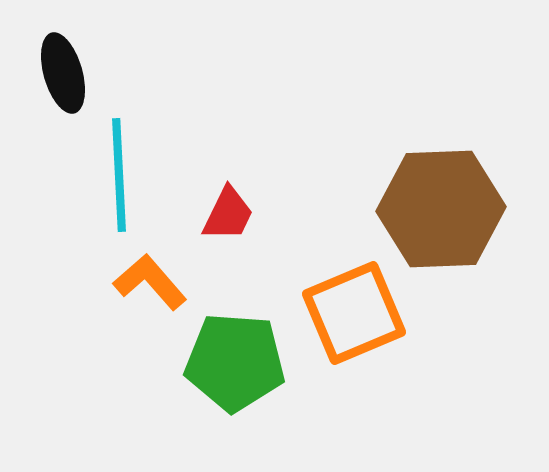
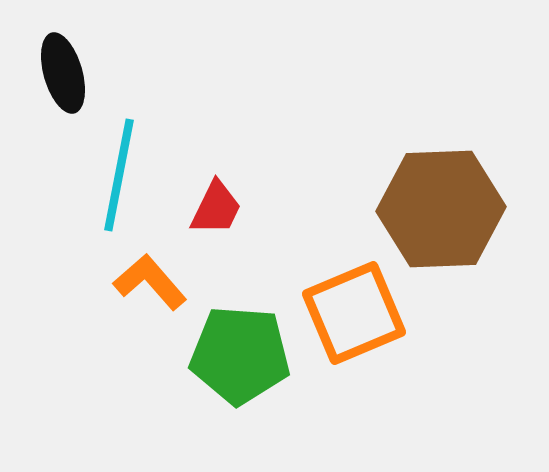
cyan line: rotated 14 degrees clockwise
red trapezoid: moved 12 px left, 6 px up
green pentagon: moved 5 px right, 7 px up
